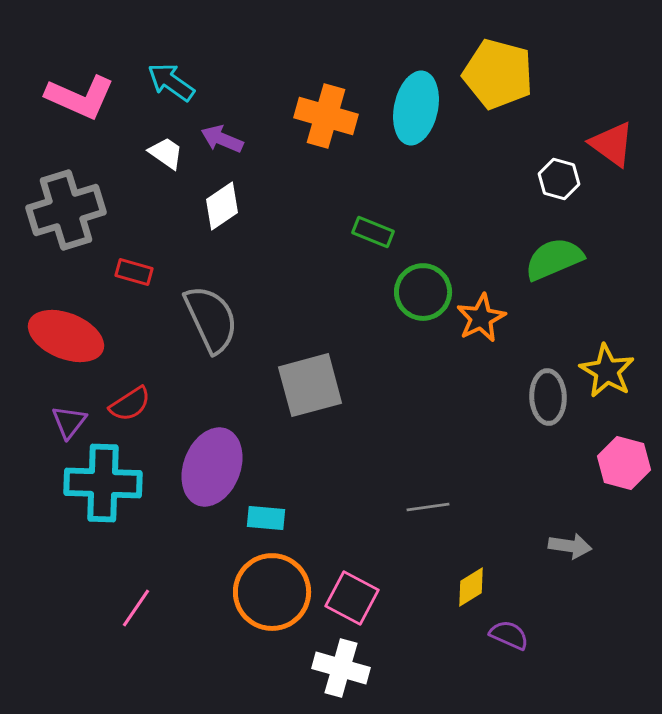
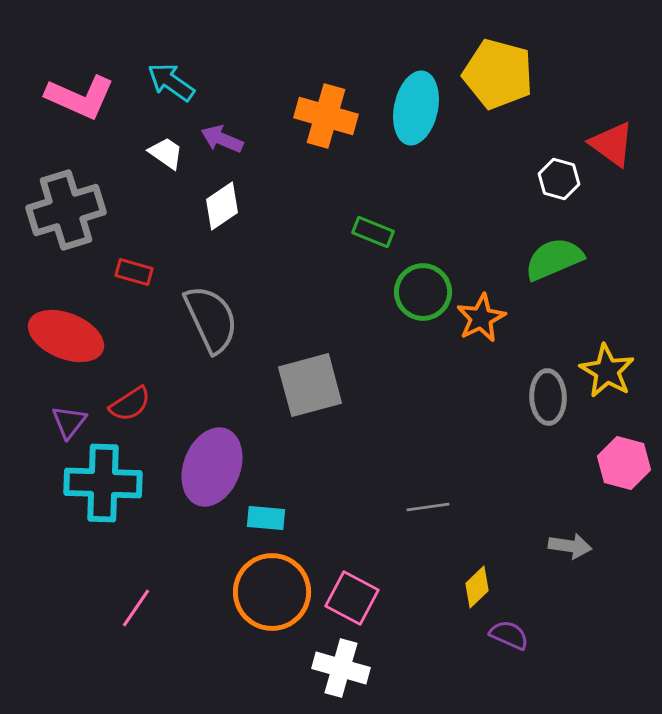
yellow diamond: moved 6 px right; rotated 12 degrees counterclockwise
